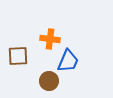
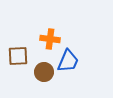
brown circle: moved 5 px left, 9 px up
